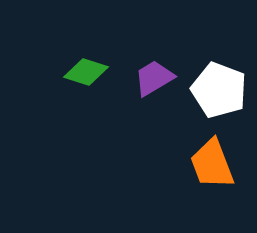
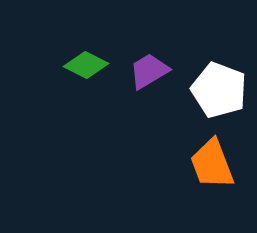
green diamond: moved 7 px up; rotated 9 degrees clockwise
purple trapezoid: moved 5 px left, 7 px up
